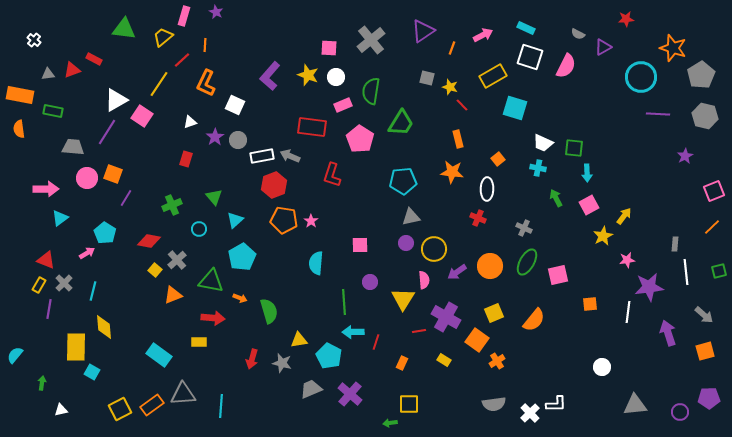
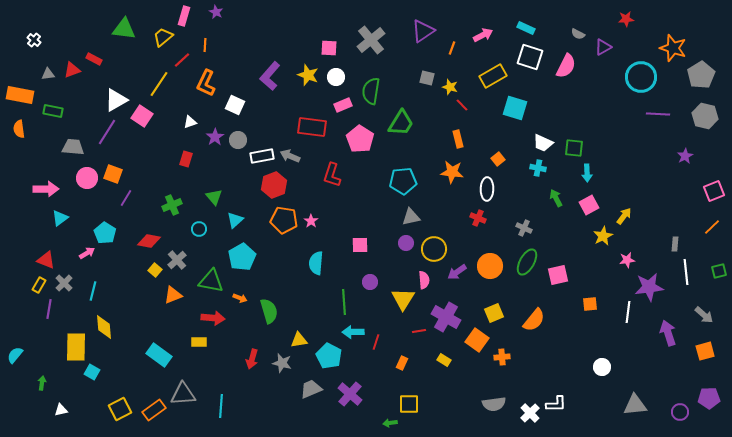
orange cross at (497, 361): moved 5 px right, 4 px up; rotated 28 degrees clockwise
orange rectangle at (152, 405): moved 2 px right, 5 px down
